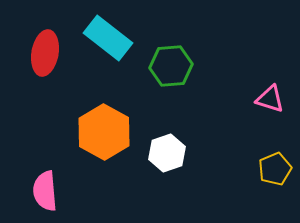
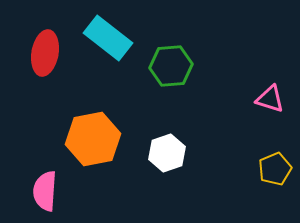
orange hexagon: moved 11 px left, 7 px down; rotated 20 degrees clockwise
pink semicircle: rotated 9 degrees clockwise
